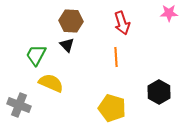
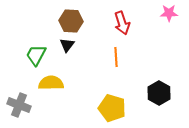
black triangle: rotated 21 degrees clockwise
yellow semicircle: rotated 25 degrees counterclockwise
black hexagon: moved 1 px down
